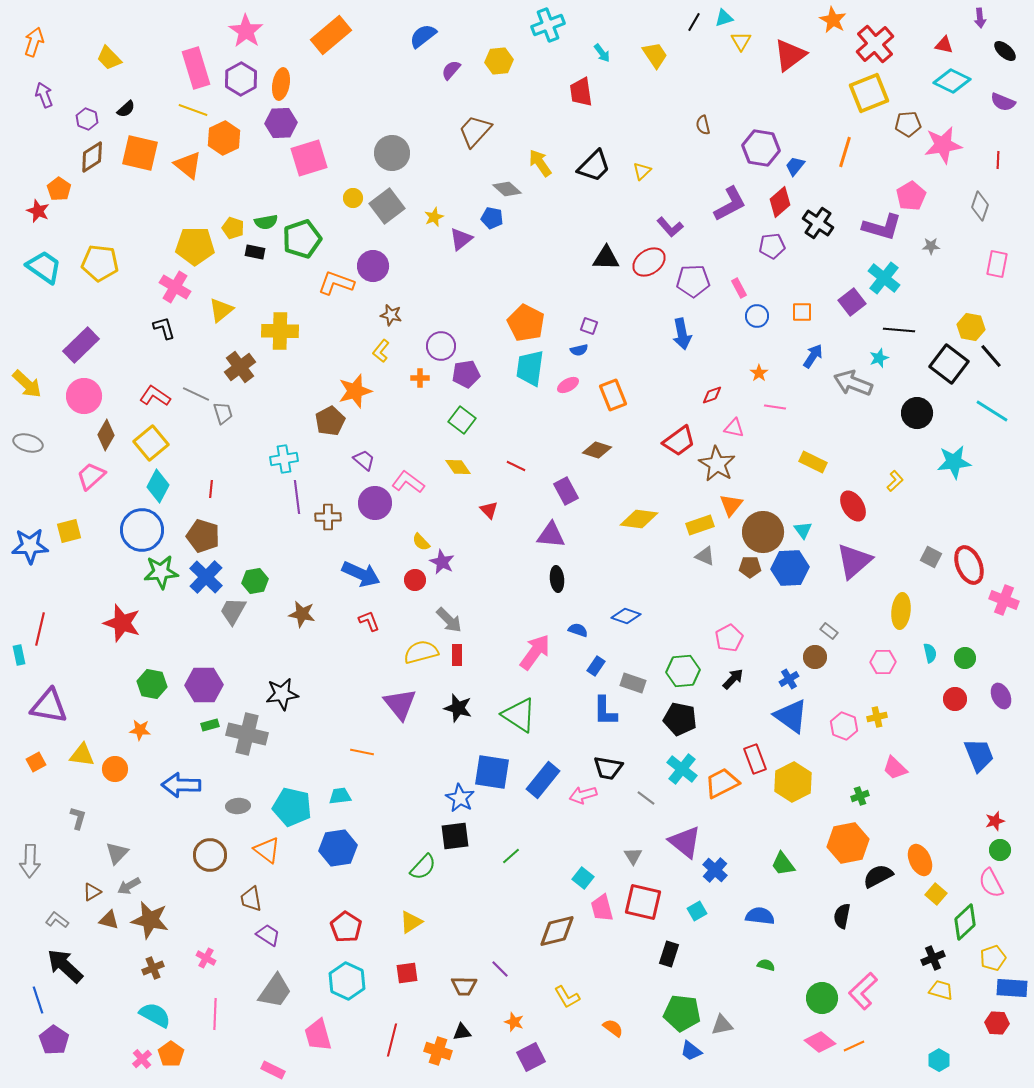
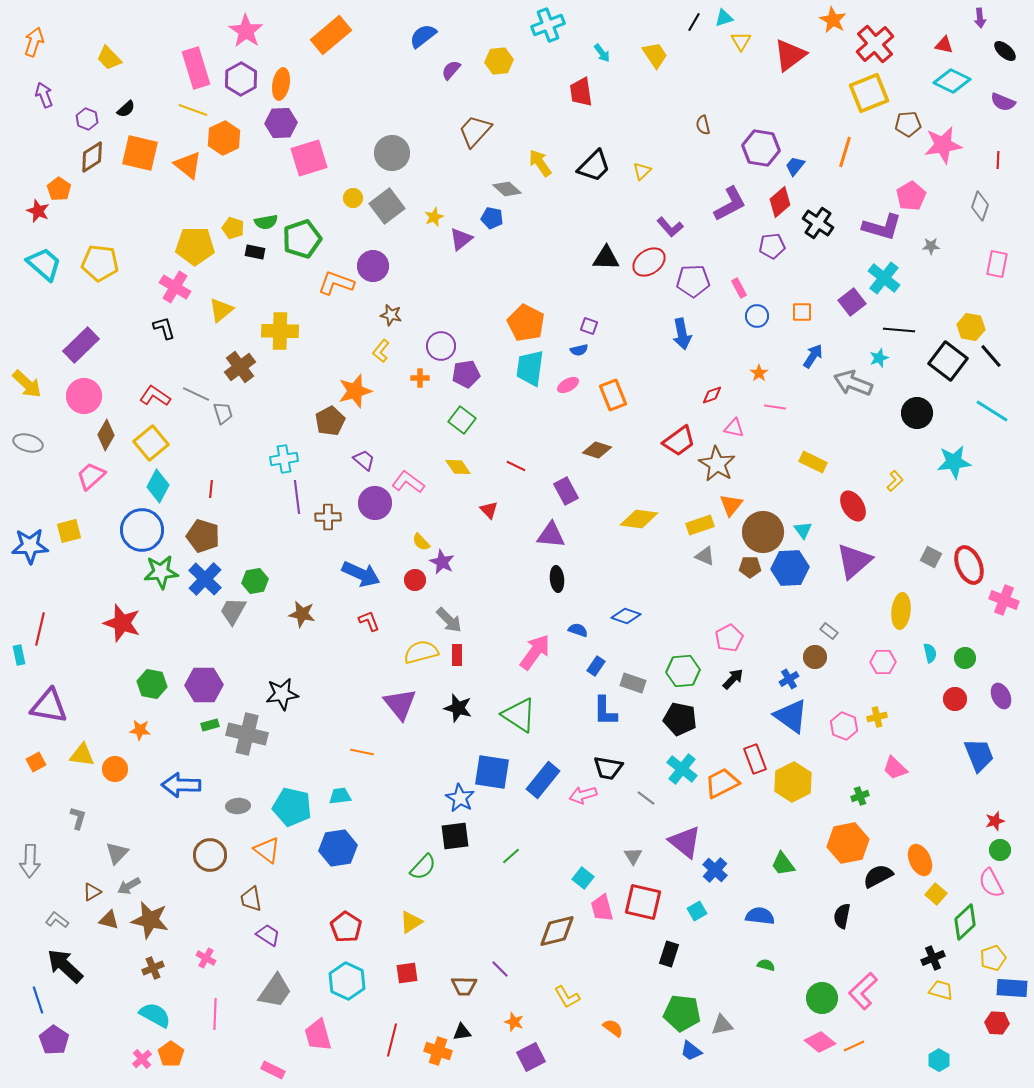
cyan trapezoid at (44, 267): moved 3 px up; rotated 6 degrees clockwise
black square at (949, 364): moved 1 px left, 3 px up
blue cross at (206, 577): moved 1 px left, 2 px down
